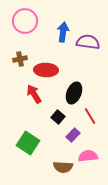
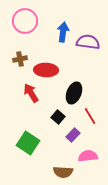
red arrow: moved 3 px left, 1 px up
brown semicircle: moved 5 px down
